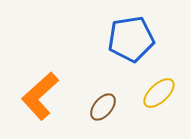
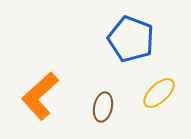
blue pentagon: rotated 30 degrees clockwise
brown ellipse: rotated 28 degrees counterclockwise
